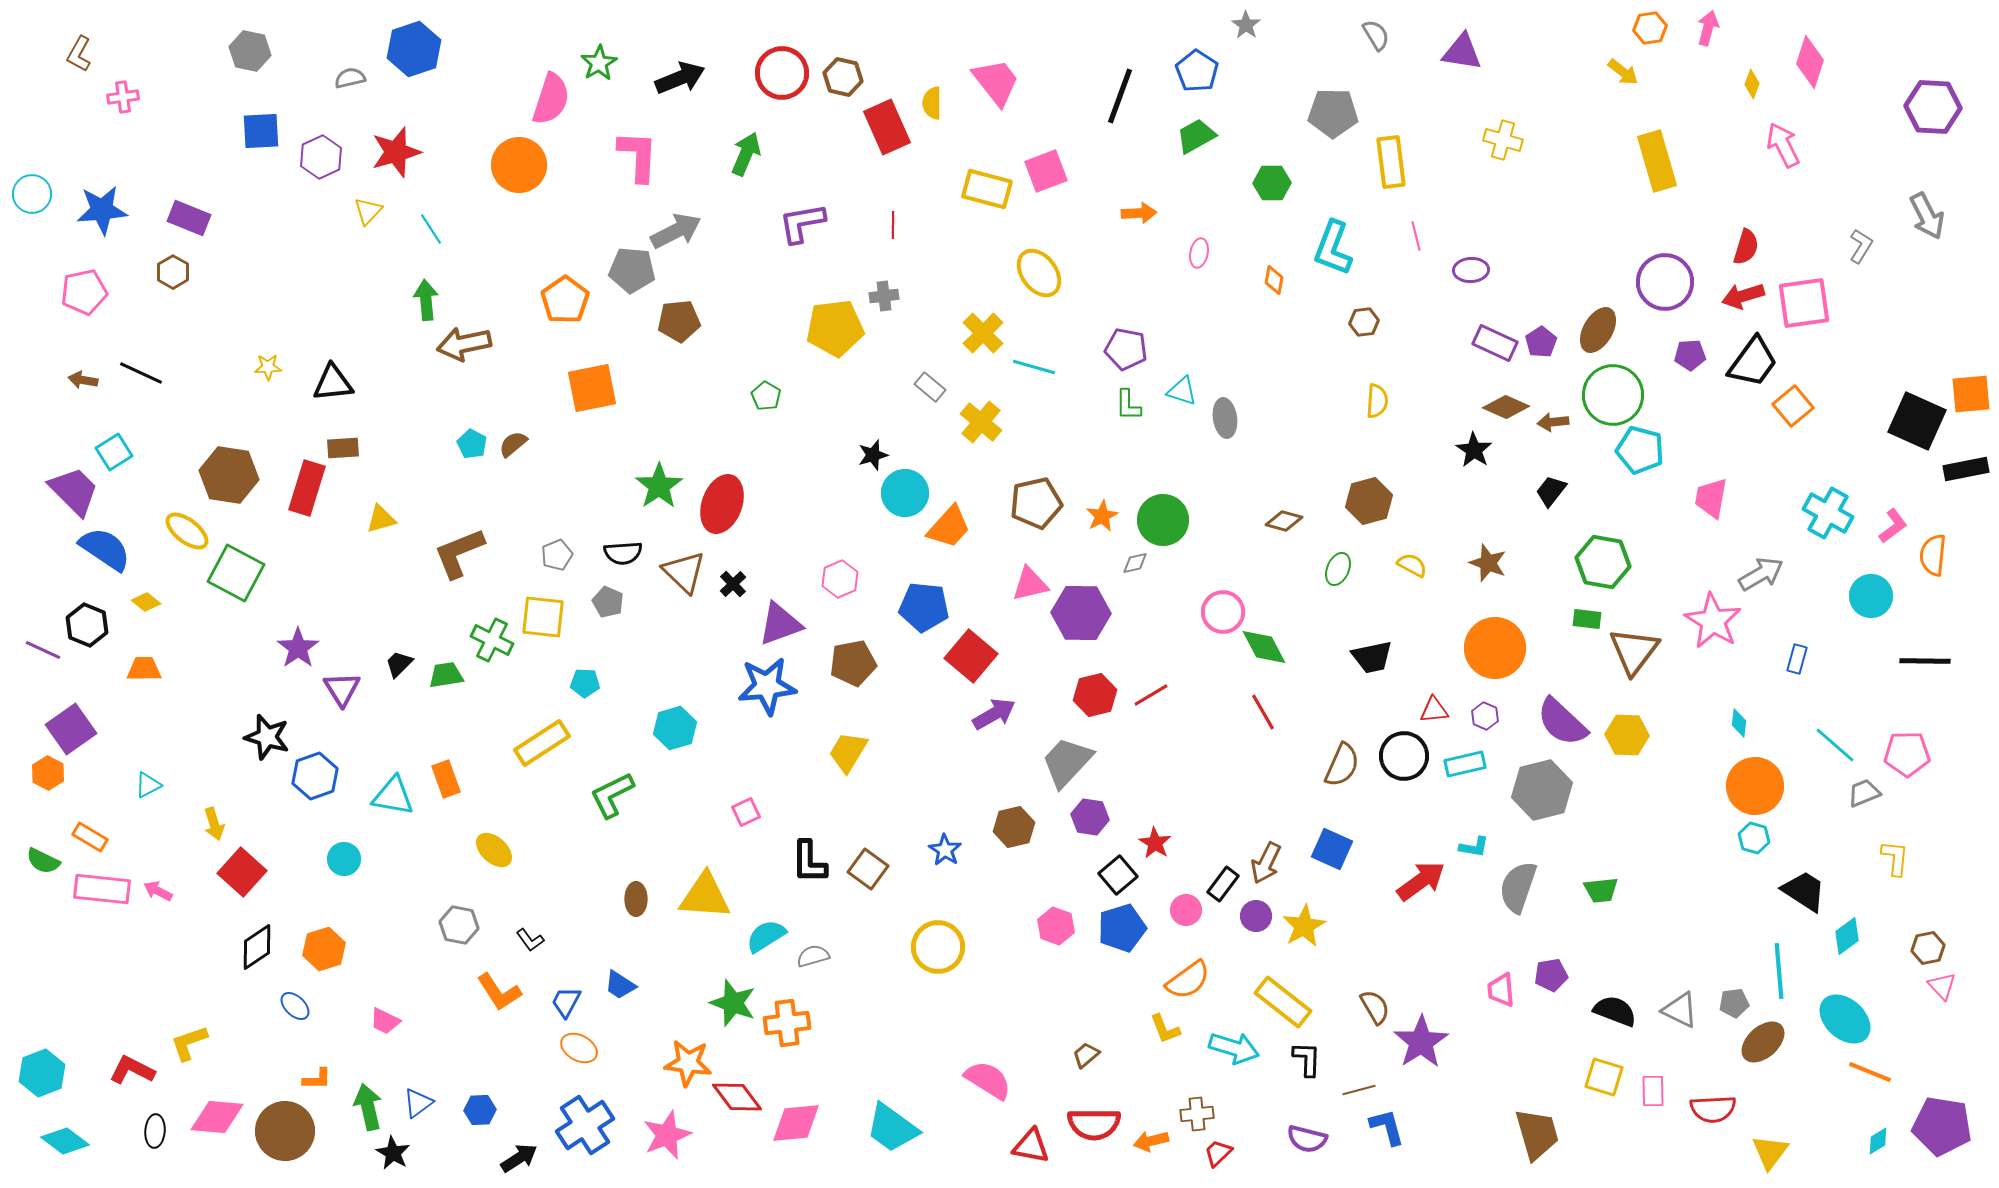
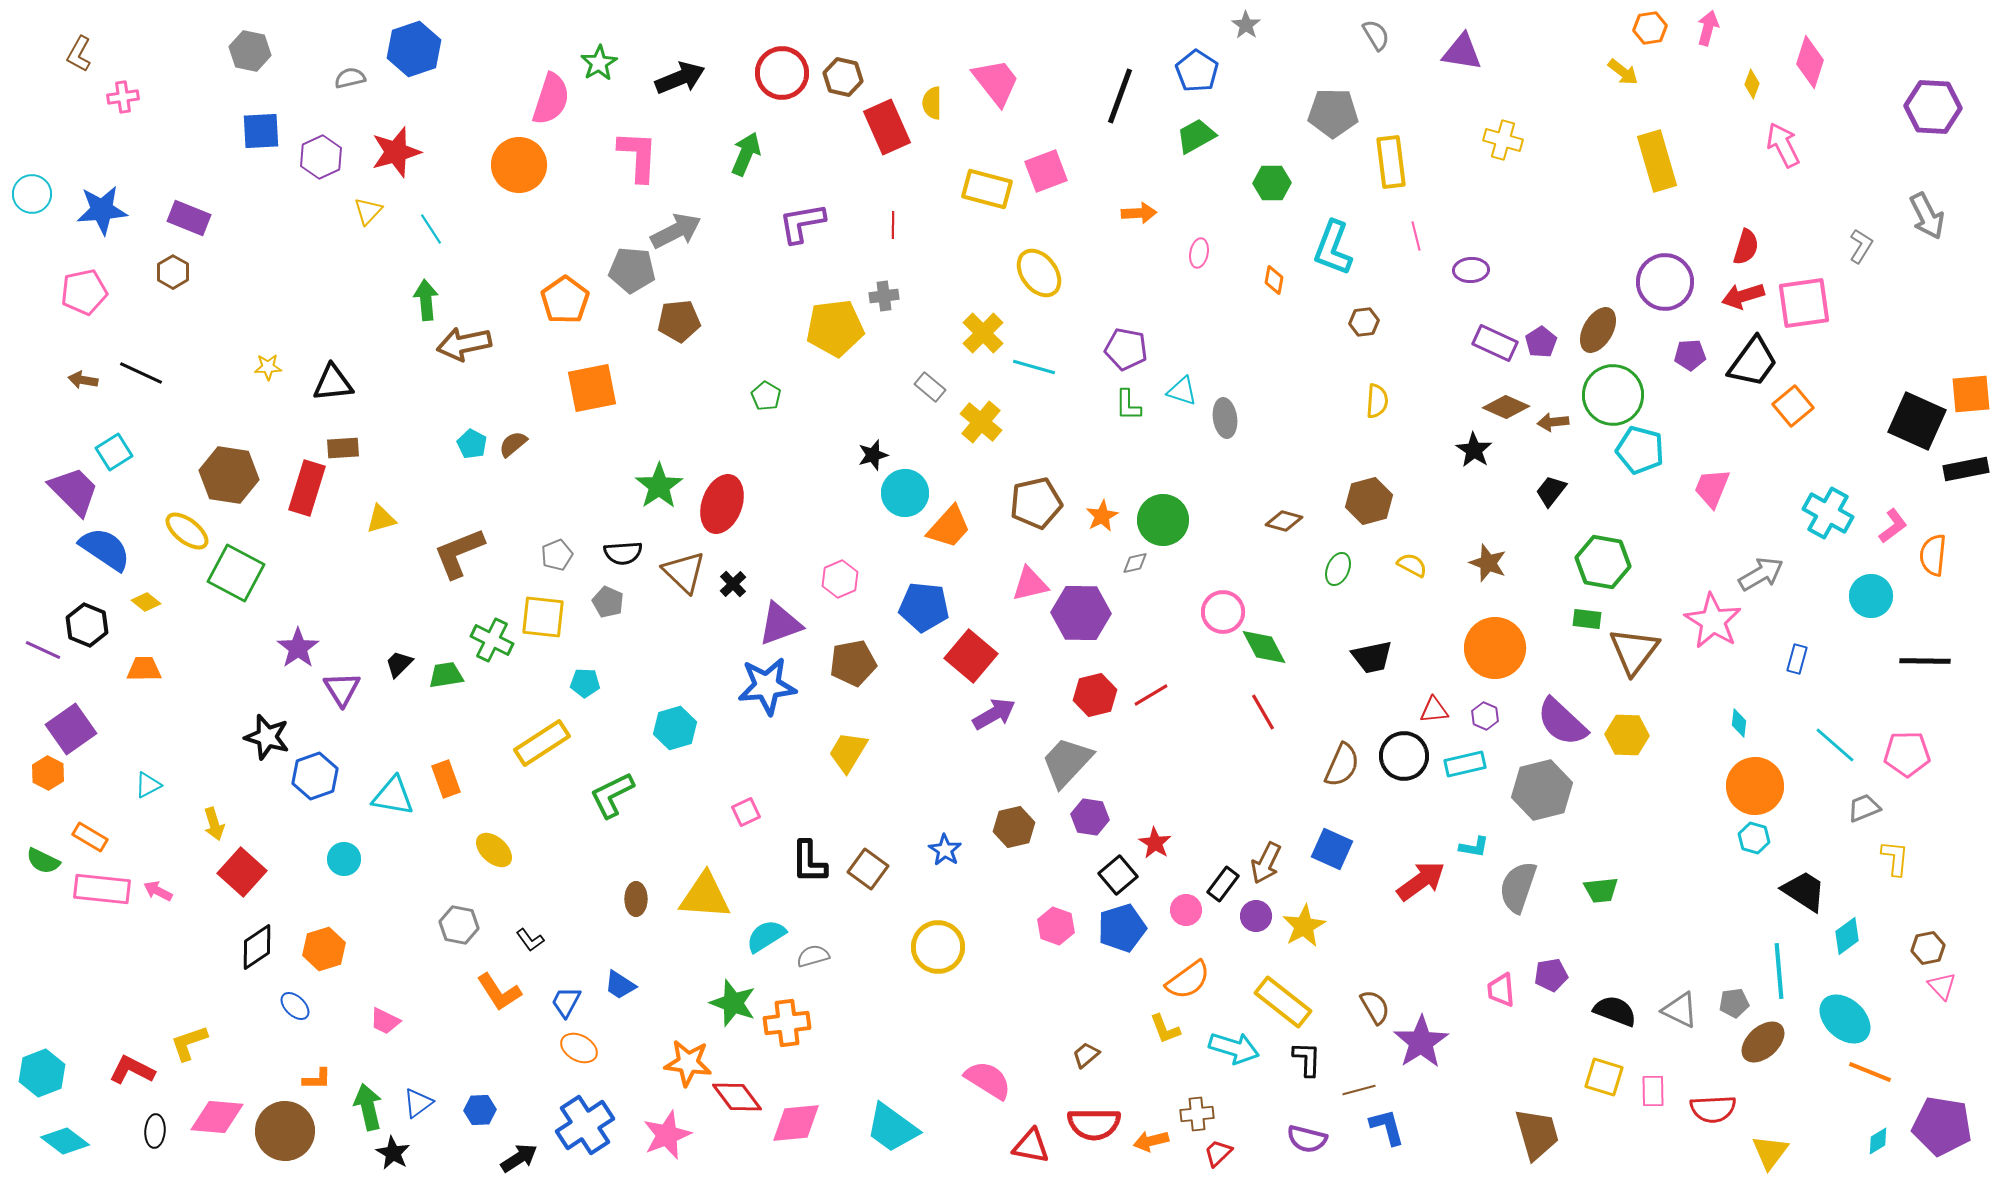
pink trapezoid at (1711, 498): moved 1 px right, 10 px up; rotated 12 degrees clockwise
gray trapezoid at (1864, 793): moved 15 px down
